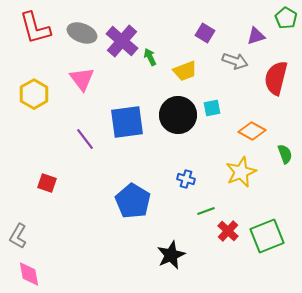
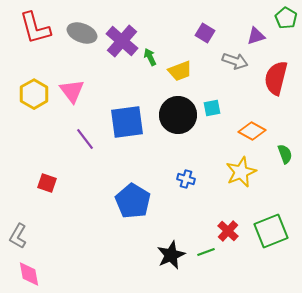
yellow trapezoid: moved 5 px left
pink triangle: moved 10 px left, 12 px down
green line: moved 41 px down
green square: moved 4 px right, 5 px up
